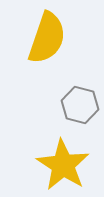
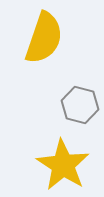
yellow semicircle: moved 3 px left
